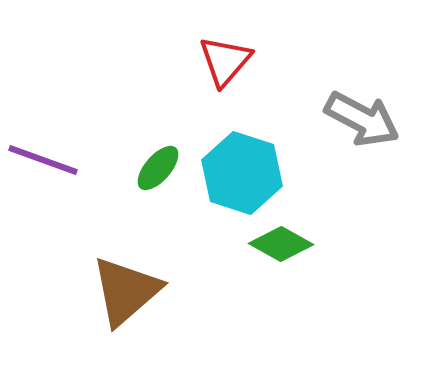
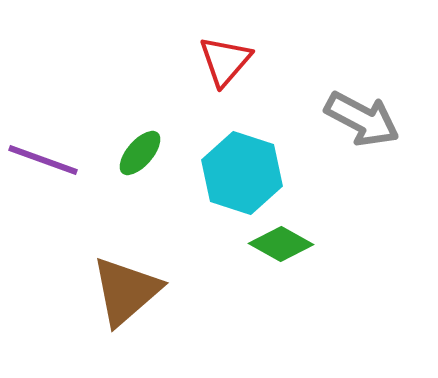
green ellipse: moved 18 px left, 15 px up
